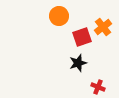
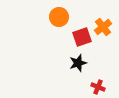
orange circle: moved 1 px down
